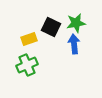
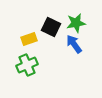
blue arrow: rotated 30 degrees counterclockwise
